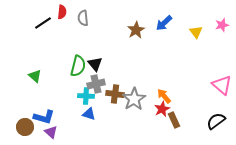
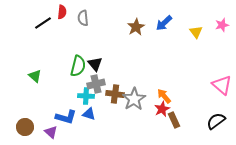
brown star: moved 3 px up
blue L-shape: moved 22 px right
